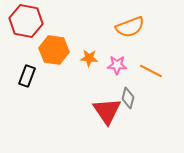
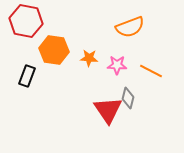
red triangle: moved 1 px right, 1 px up
